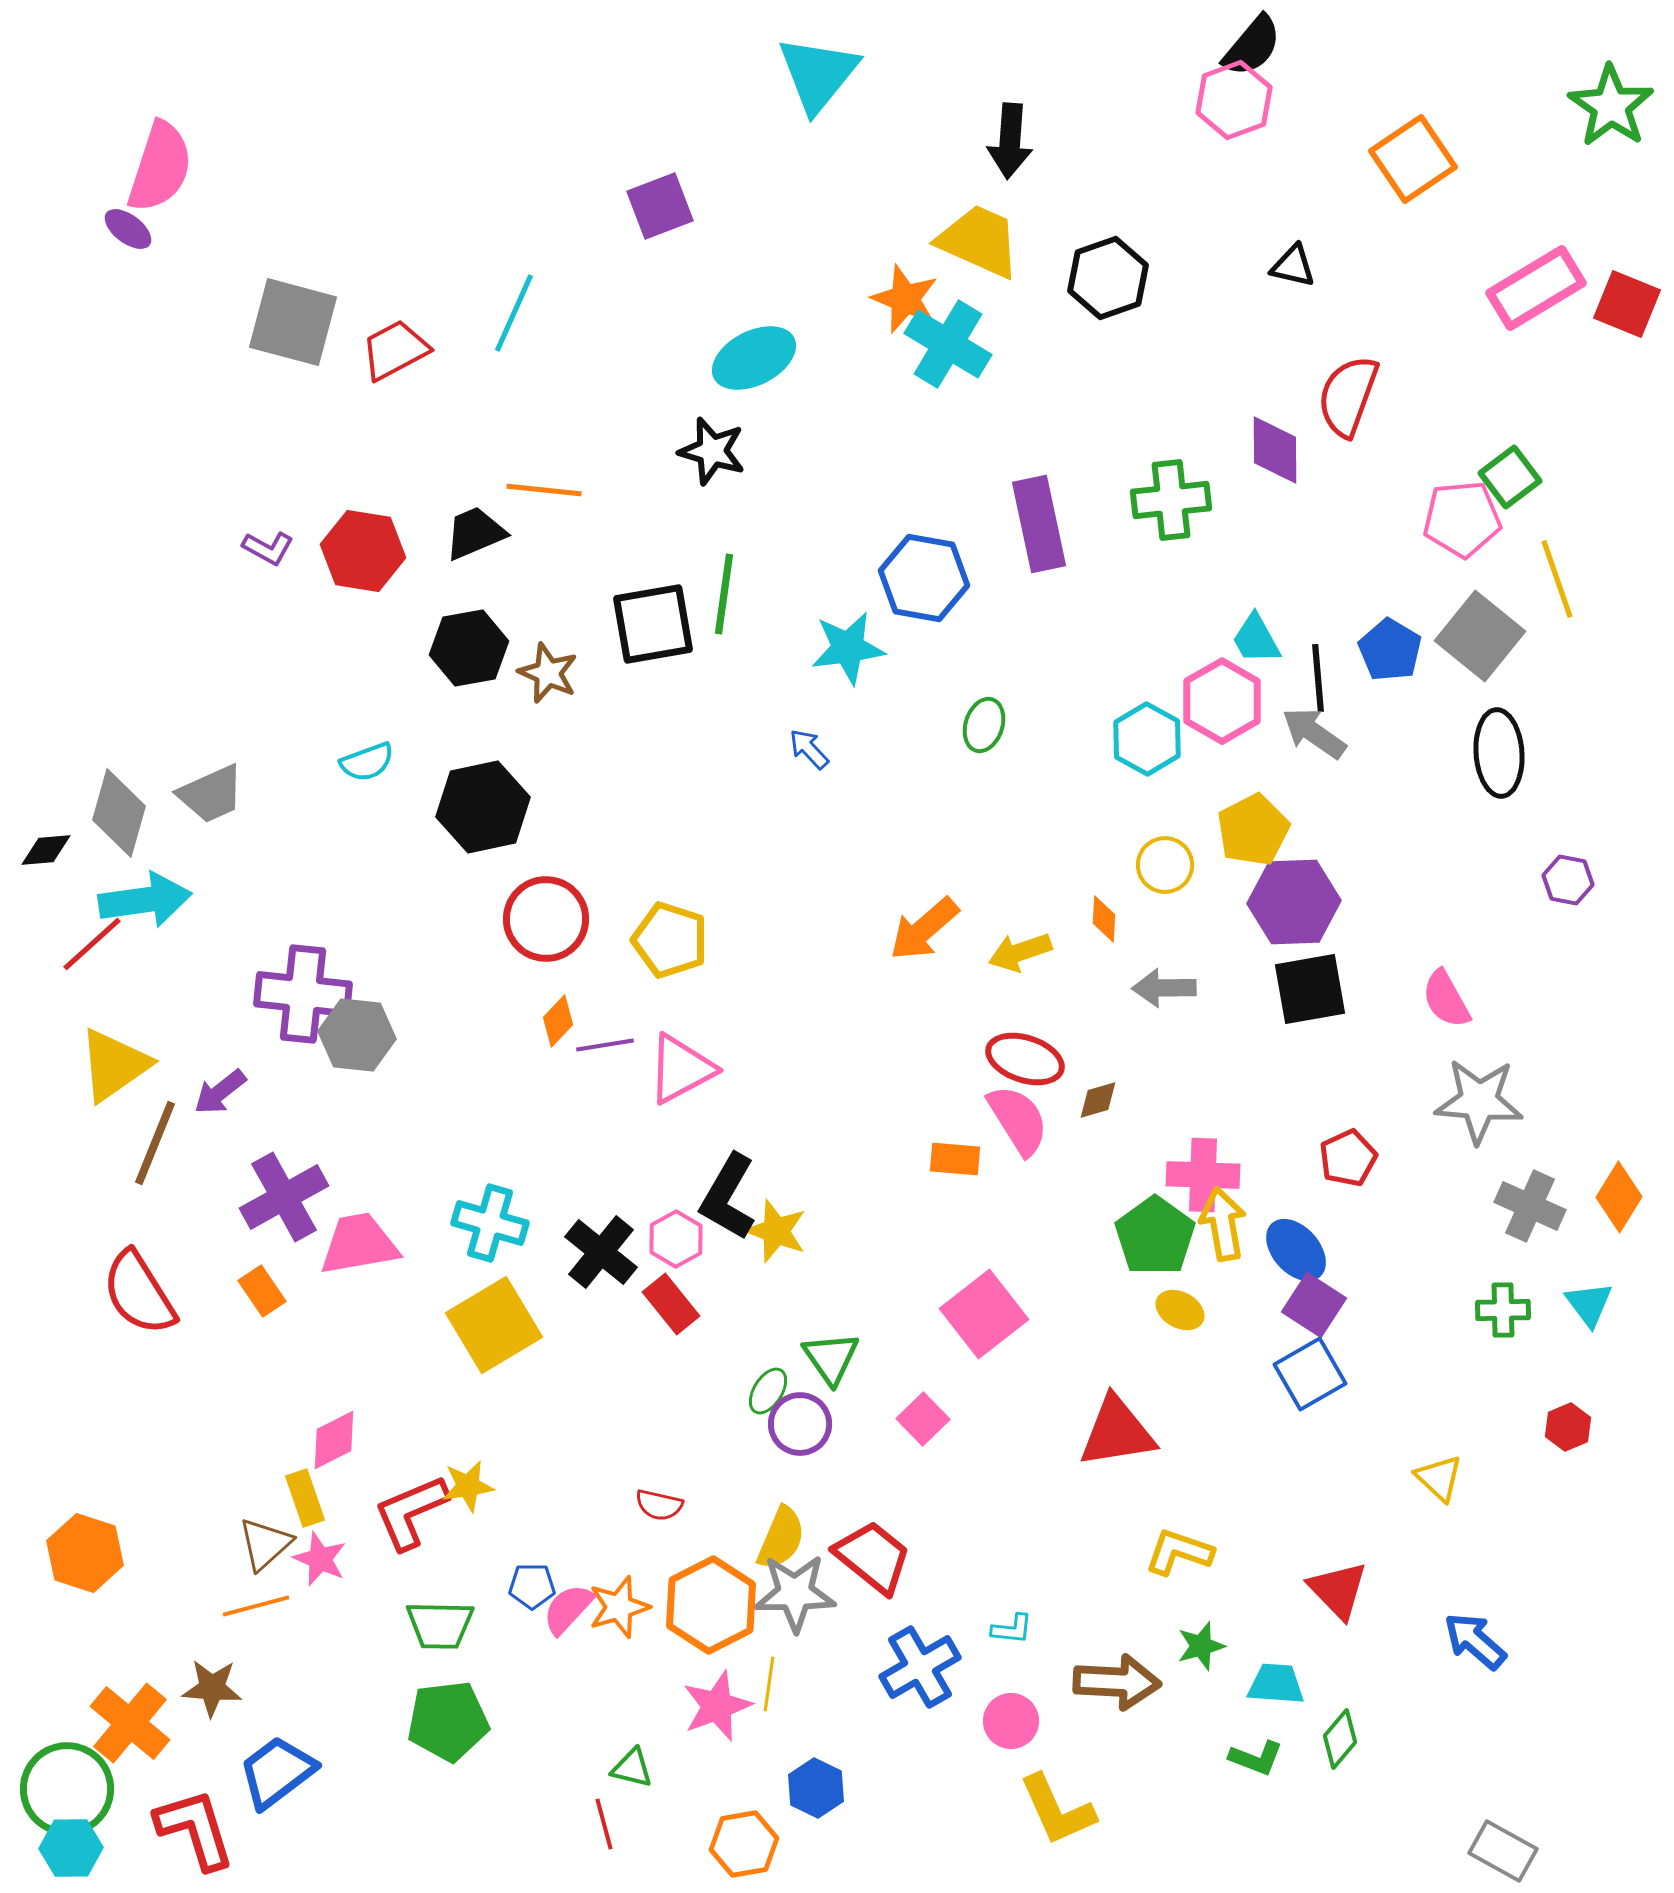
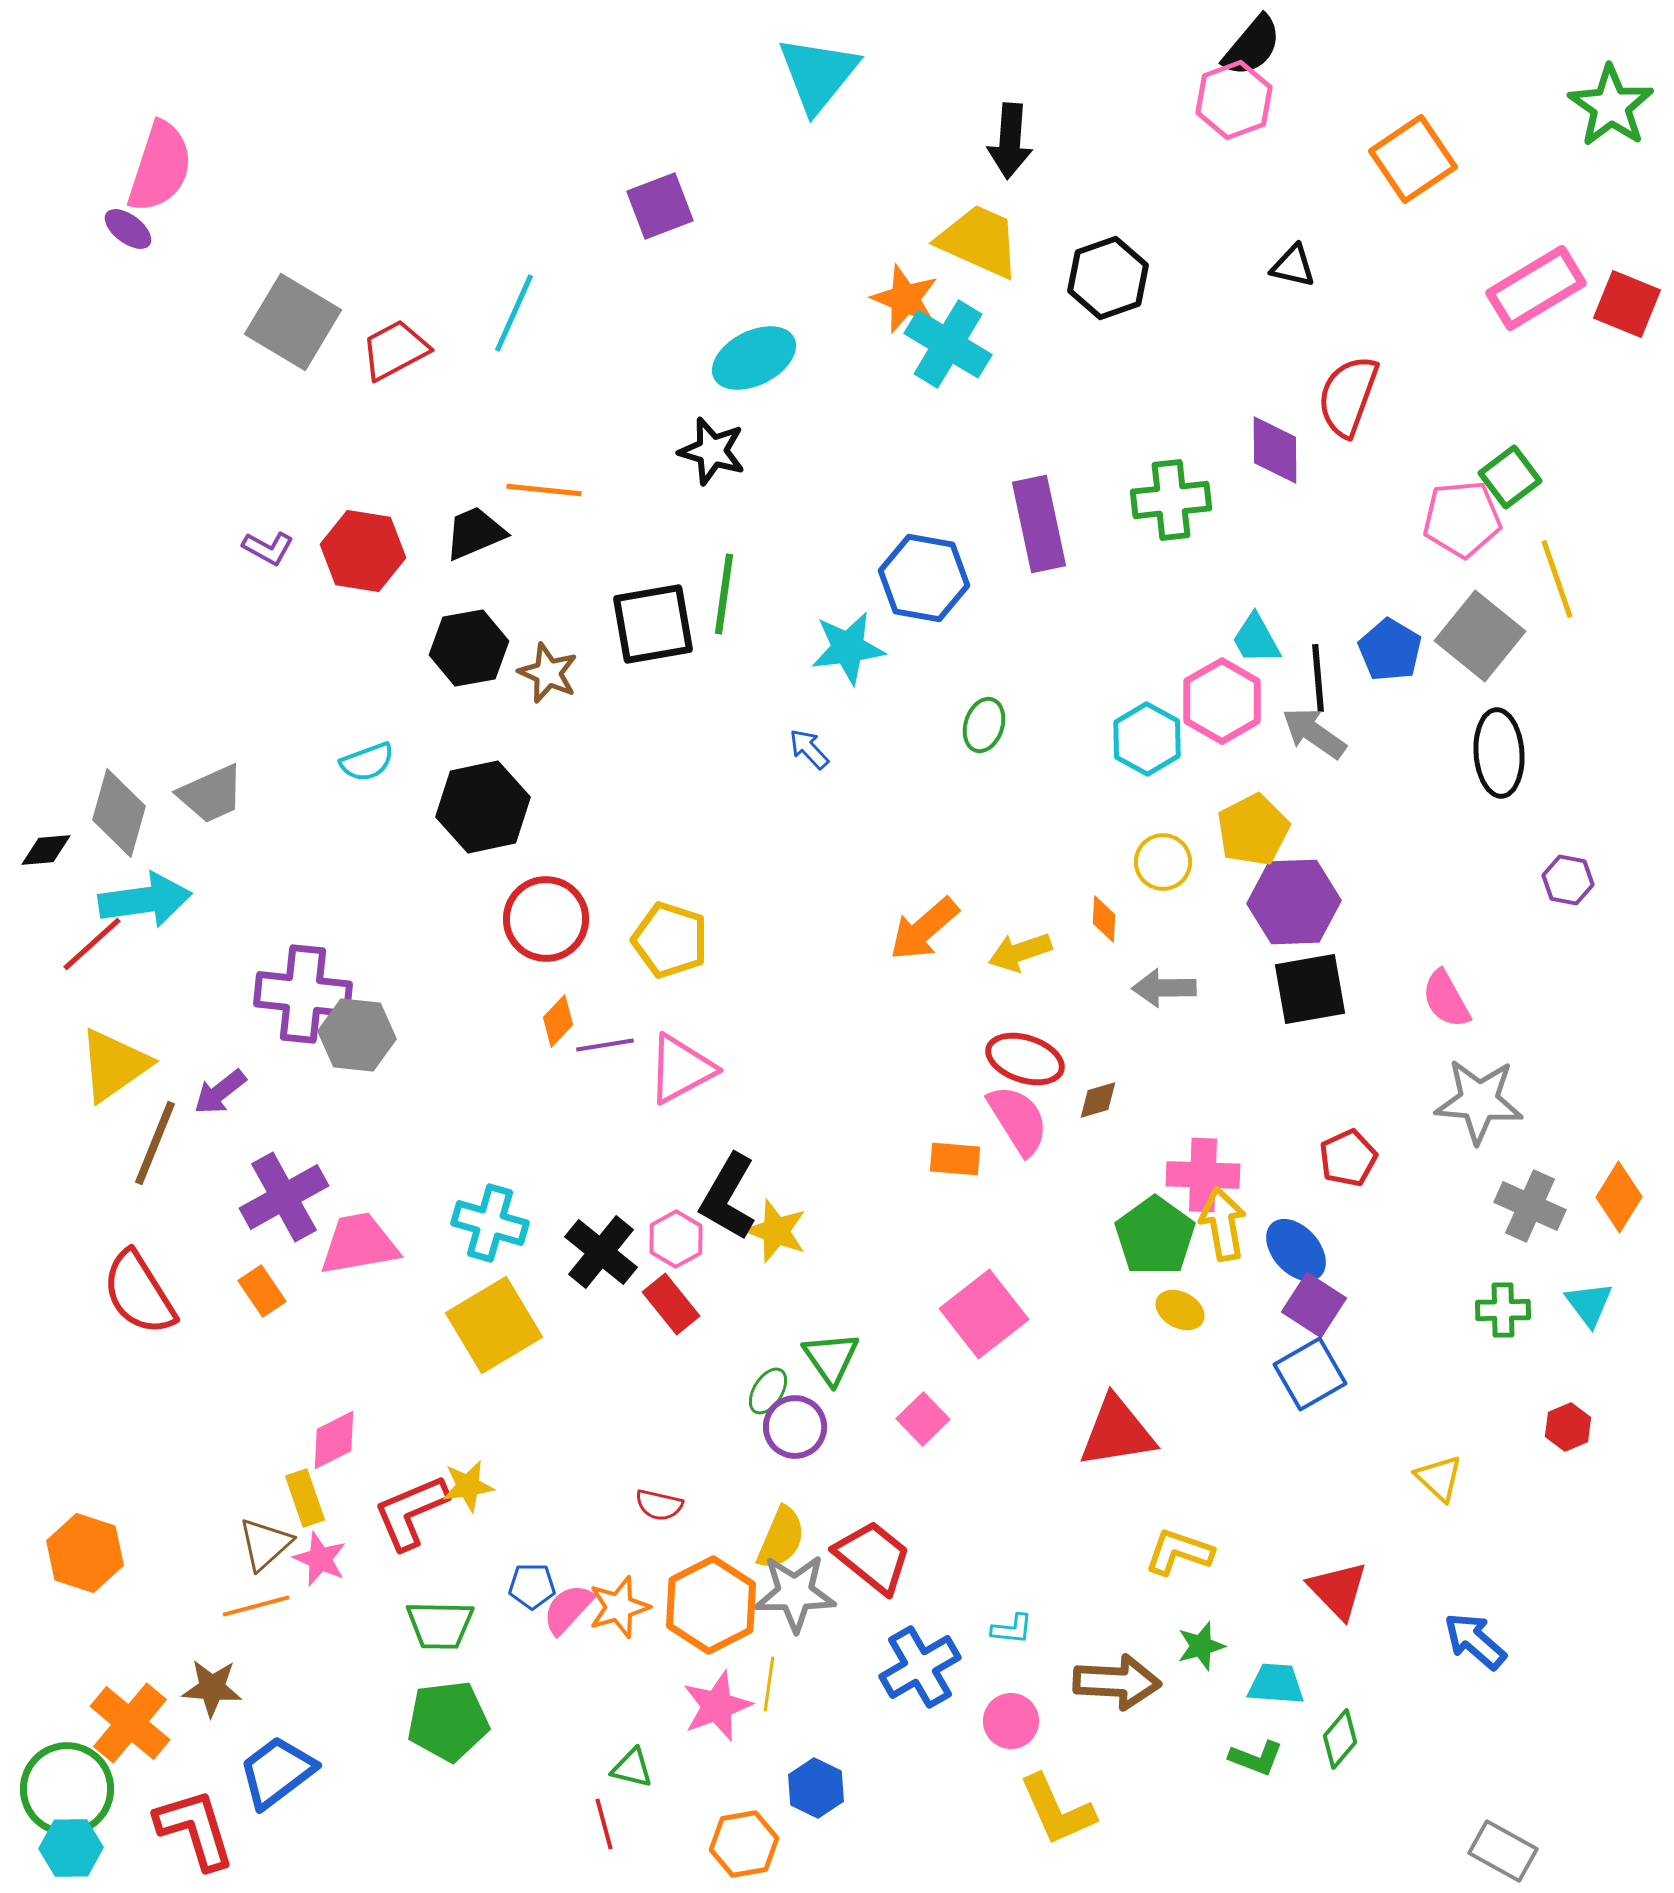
gray square at (293, 322): rotated 16 degrees clockwise
yellow circle at (1165, 865): moved 2 px left, 3 px up
purple circle at (800, 1424): moved 5 px left, 3 px down
